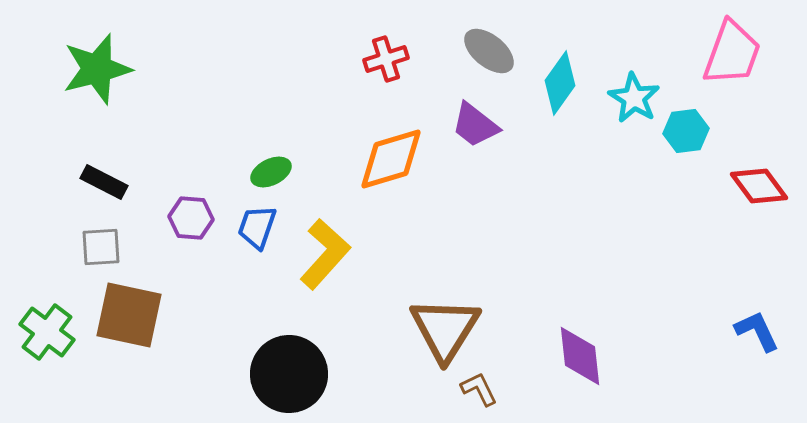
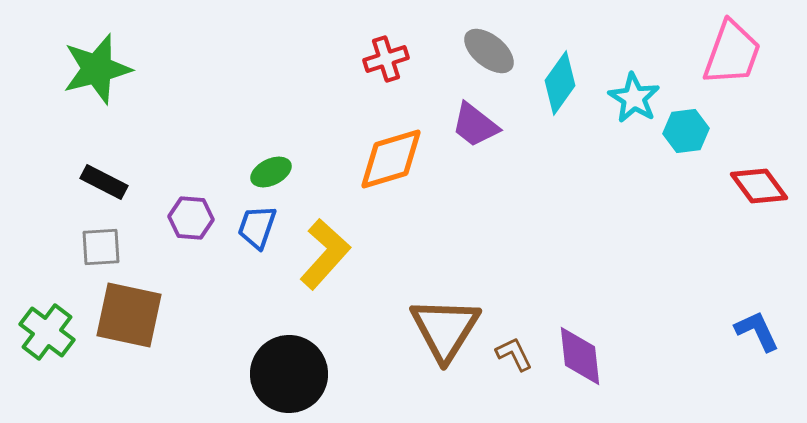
brown L-shape: moved 35 px right, 35 px up
